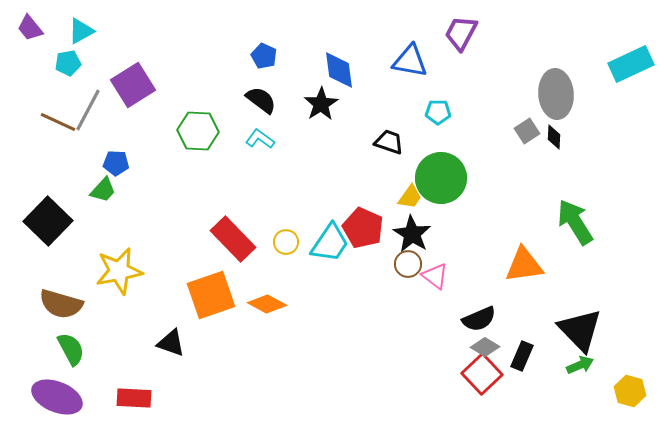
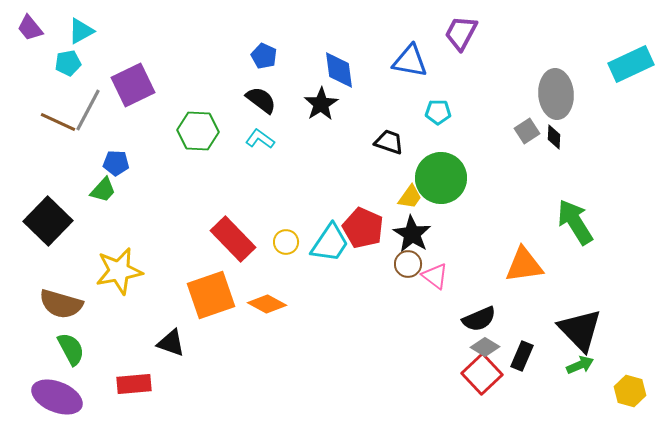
purple square at (133, 85): rotated 6 degrees clockwise
red rectangle at (134, 398): moved 14 px up; rotated 8 degrees counterclockwise
